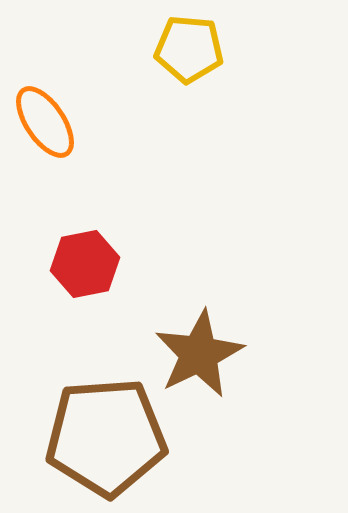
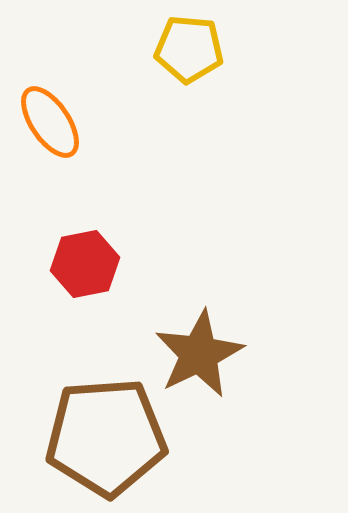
orange ellipse: moved 5 px right
